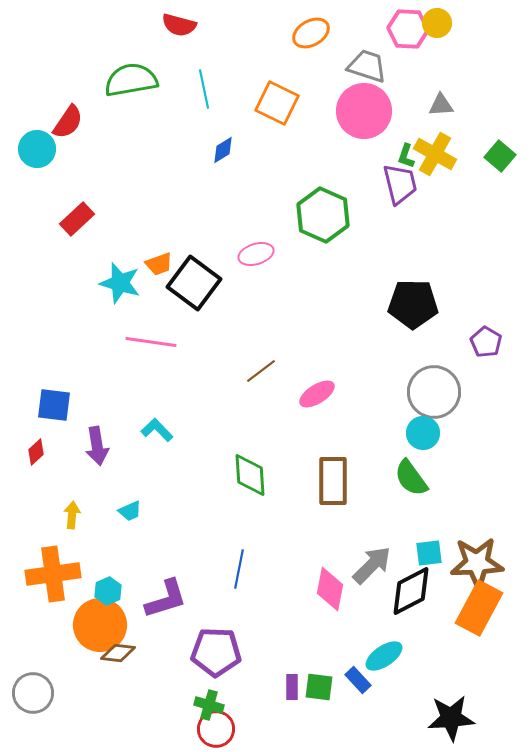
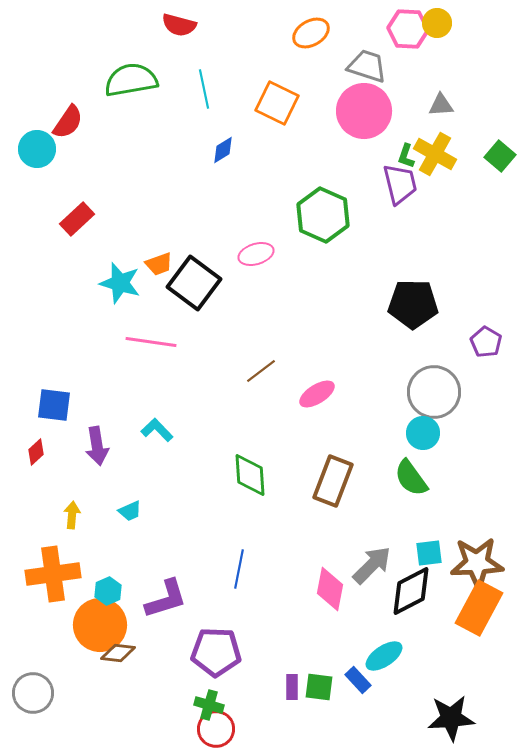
brown rectangle at (333, 481): rotated 21 degrees clockwise
